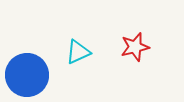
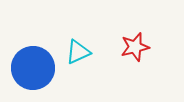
blue circle: moved 6 px right, 7 px up
